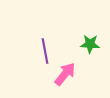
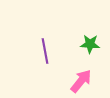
pink arrow: moved 16 px right, 7 px down
